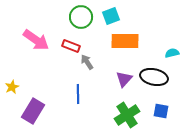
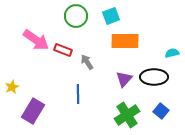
green circle: moved 5 px left, 1 px up
red rectangle: moved 8 px left, 4 px down
black ellipse: rotated 12 degrees counterclockwise
blue square: rotated 28 degrees clockwise
